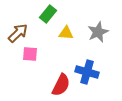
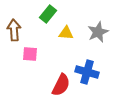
brown arrow: moved 4 px left, 3 px up; rotated 50 degrees counterclockwise
